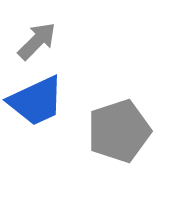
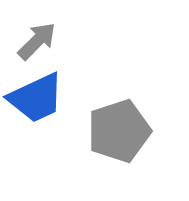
blue trapezoid: moved 3 px up
